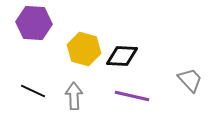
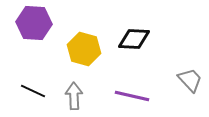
black diamond: moved 12 px right, 17 px up
